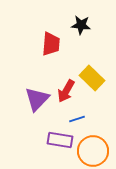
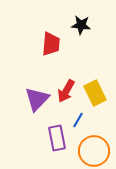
yellow rectangle: moved 3 px right, 15 px down; rotated 20 degrees clockwise
blue line: moved 1 px right, 1 px down; rotated 42 degrees counterclockwise
purple rectangle: moved 3 px left, 2 px up; rotated 70 degrees clockwise
orange circle: moved 1 px right
